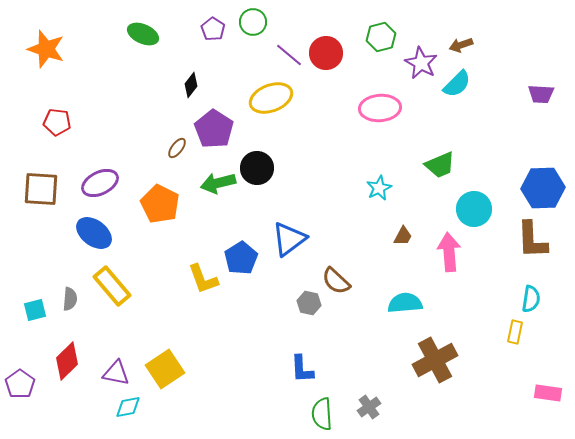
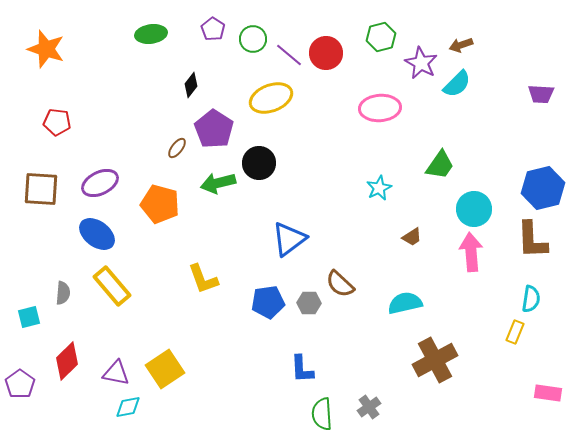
green circle at (253, 22): moved 17 px down
green ellipse at (143, 34): moved 8 px right; rotated 32 degrees counterclockwise
green trapezoid at (440, 165): rotated 32 degrees counterclockwise
black circle at (257, 168): moved 2 px right, 5 px up
blue hexagon at (543, 188): rotated 12 degrees counterclockwise
orange pentagon at (160, 204): rotated 12 degrees counterclockwise
blue ellipse at (94, 233): moved 3 px right, 1 px down
brown trapezoid at (403, 236): moved 9 px right, 1 px down; rotated 30 degrees clockwise
pink arrow at (449, 252): moved 22 px right
blue pentagon at (241, 258): moved 27 px right, 44 px down; rotated 24 degrees clockwise
brown semicircle at (336, 281): moved 4 px right, 3 px down
gray semicircle at (70, 299): moved 7 px left, 6 px up
gray hexagon at (309, 303): rotated 10 degrees counterclockwise
cyan semicircle at (405, 303): rotated 8 degrees counterclockwise
cyan square at (35, 310): moved 6 px left, 7 px down
yellow rectangle at (515, 332): rotated 10 degrees clockwise
